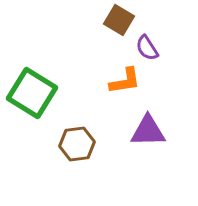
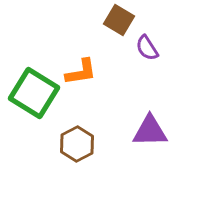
orange L-shape: moved 44 px left, 9 px up
green square: moved 2 px right
purple triangle: moved 2 px right
brown hexagon: rotated 20 degrees counterclockwise
